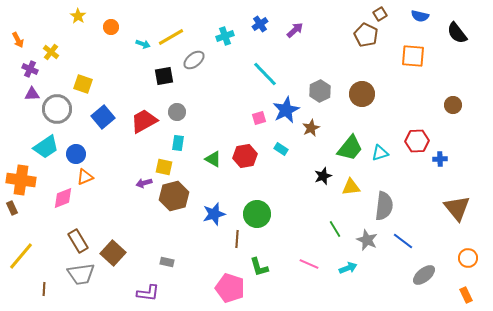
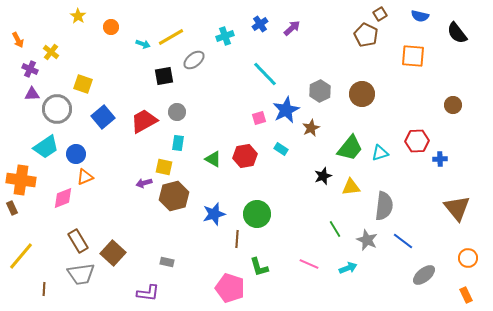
purple arrow at (295, 30): moved 3 px left, 2 px up
